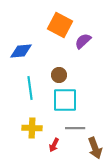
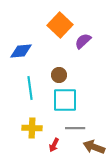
orange square: rotated 15 degrees clockwise
brown arrow: moved 1 px left, 1 px up; rotated 130 degrees clockwise
